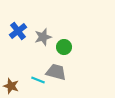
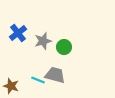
blue cross: moved 2 px down
gray star: moved 4 px down
gray trapezoid: moved 1 px left, 3 px down
